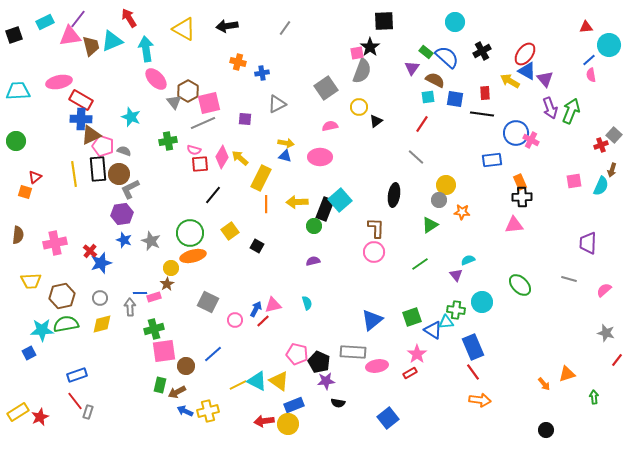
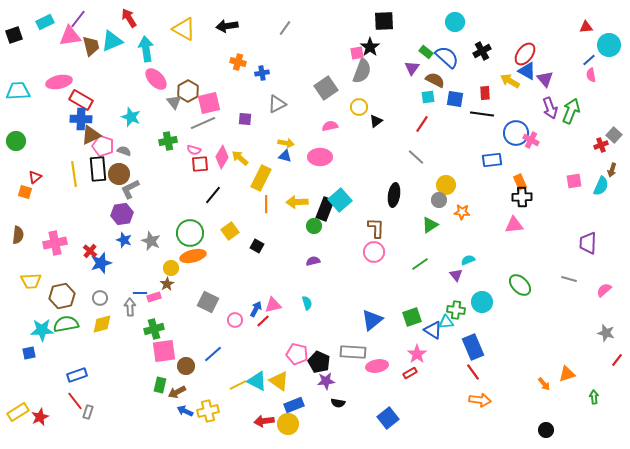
blue square at (29, 353): rotated 16 degrees clockwise
